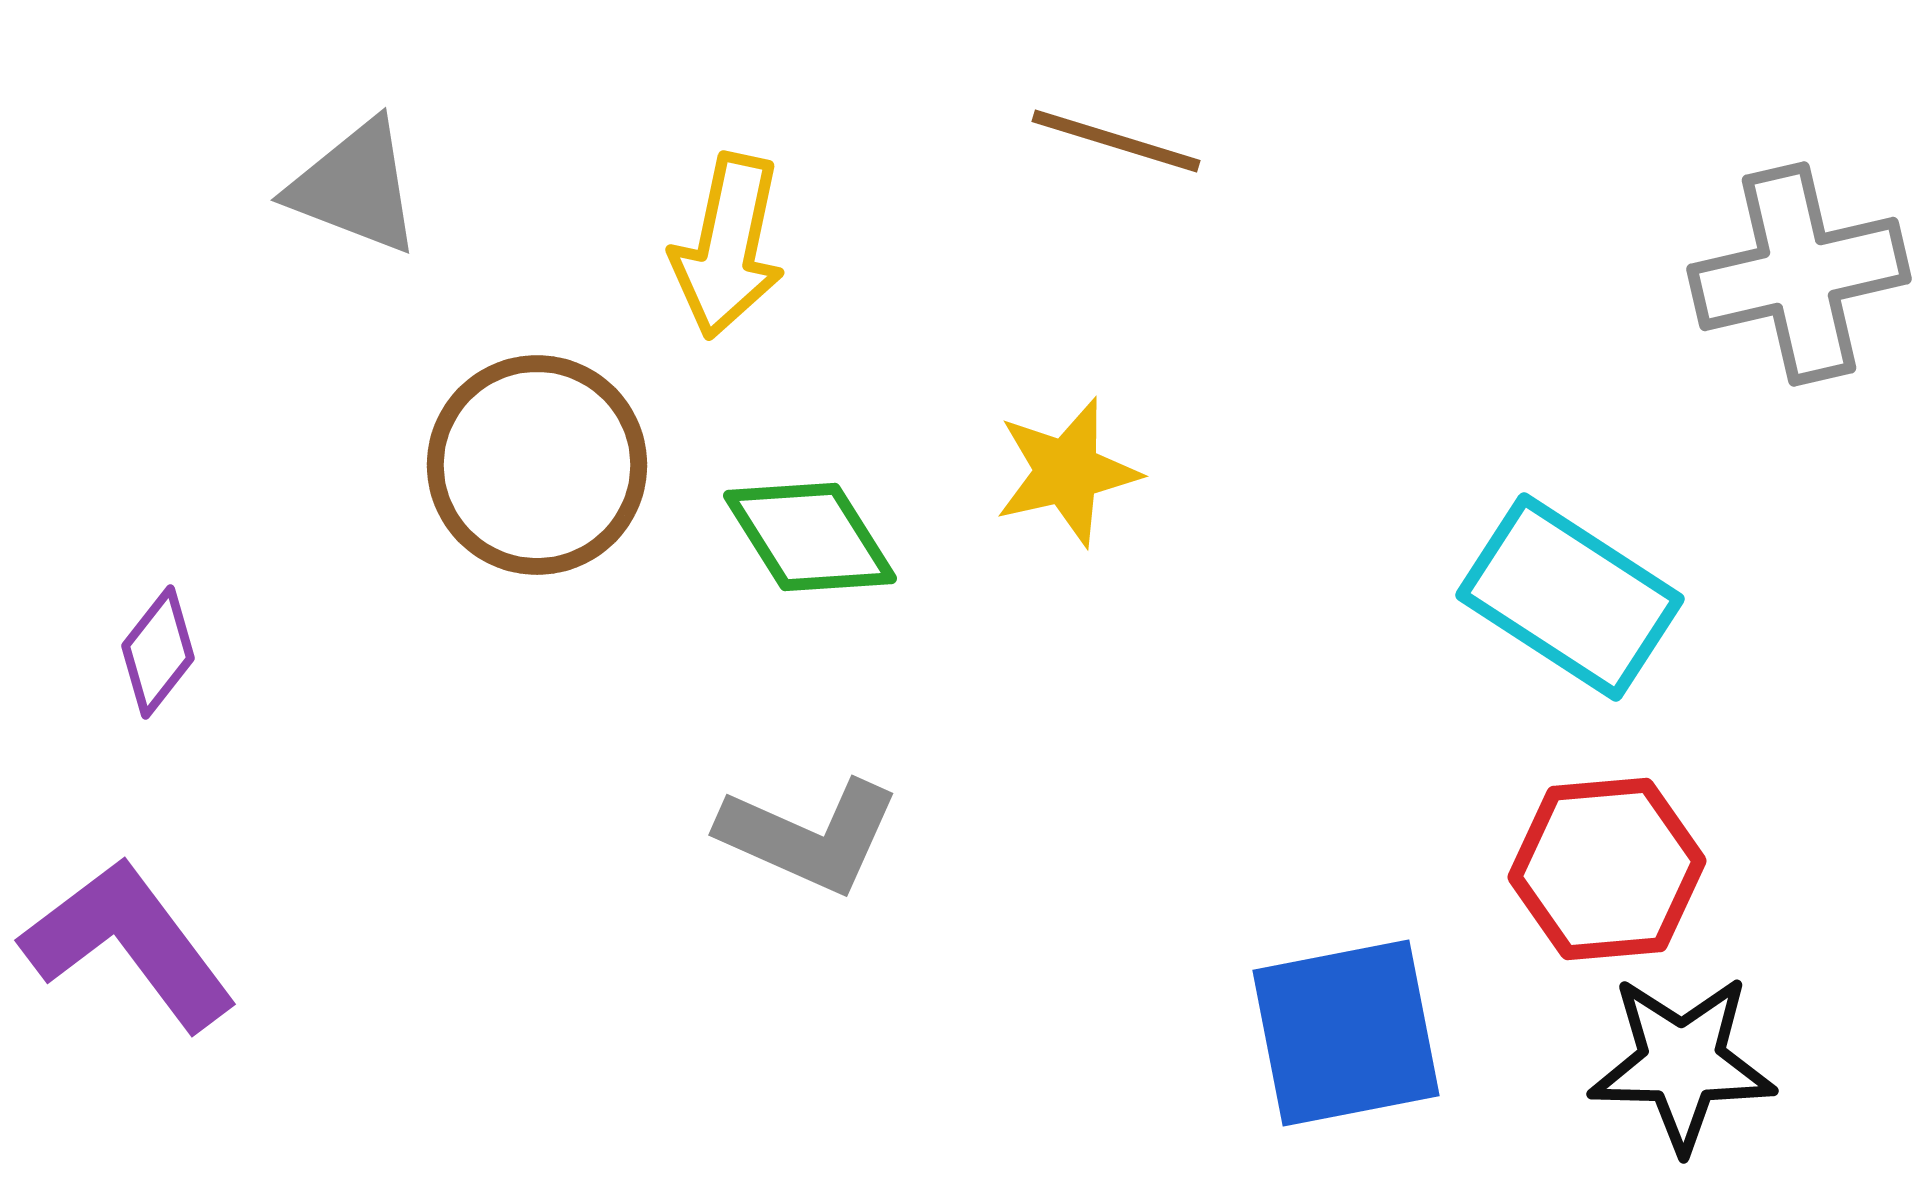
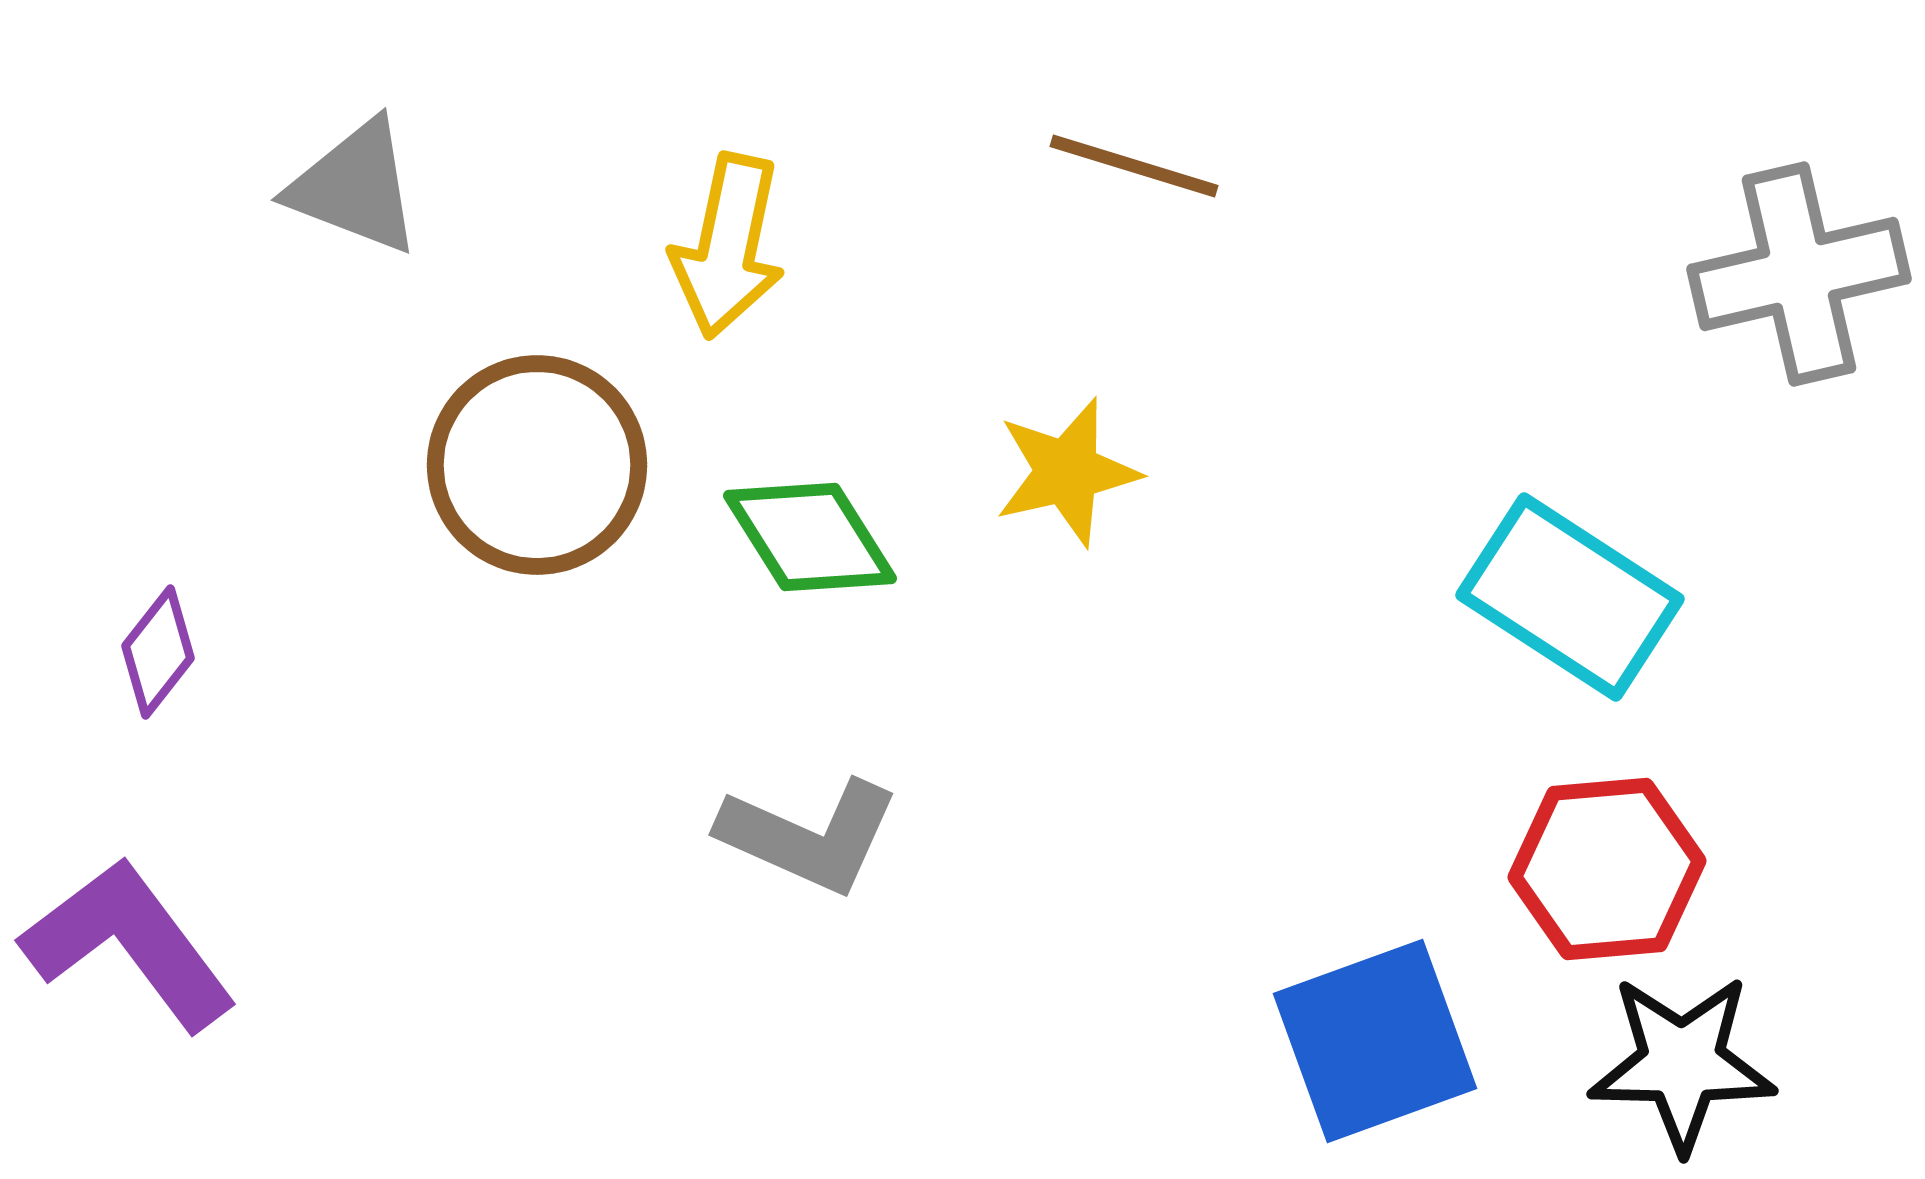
brown line: moved 18 px right, 25 px down
blue square: moved 29 px right, 8 px down; rotated 9 degrees counterclockwise
